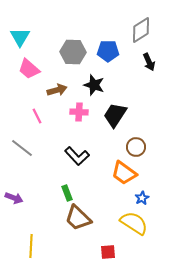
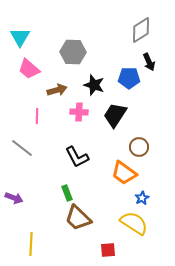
blue pentagon: moved 21 px right, 27 px down
pink line: rotated 28 degrees clockwise
brown circle: moved 3 px right
black L-shape: moved 1 px down; rotated 15 degrees clockwise
yellow line: moved 2 px up
red square: moved 2 px up
